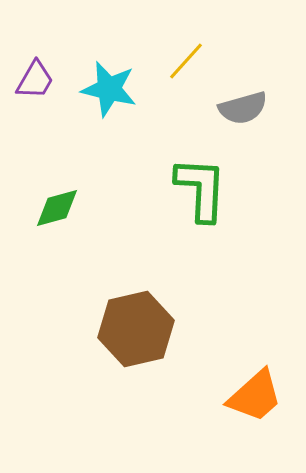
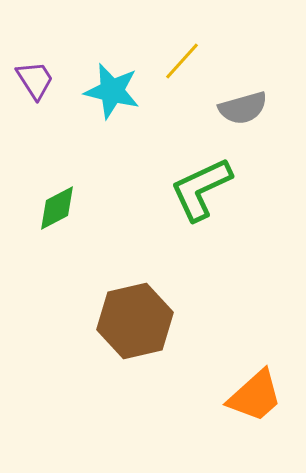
yellow line: moved 4 px left
purple trapezoid: rotated 63 degrees counterclockwise
cyan star: moved 3 px right, 2 px down
green L-shape: rotated 118 degrees counterclockwise
green diamond: rotated 12 degrees counterclockwise
brown hexagon: moved 1 px left, 8 px up
